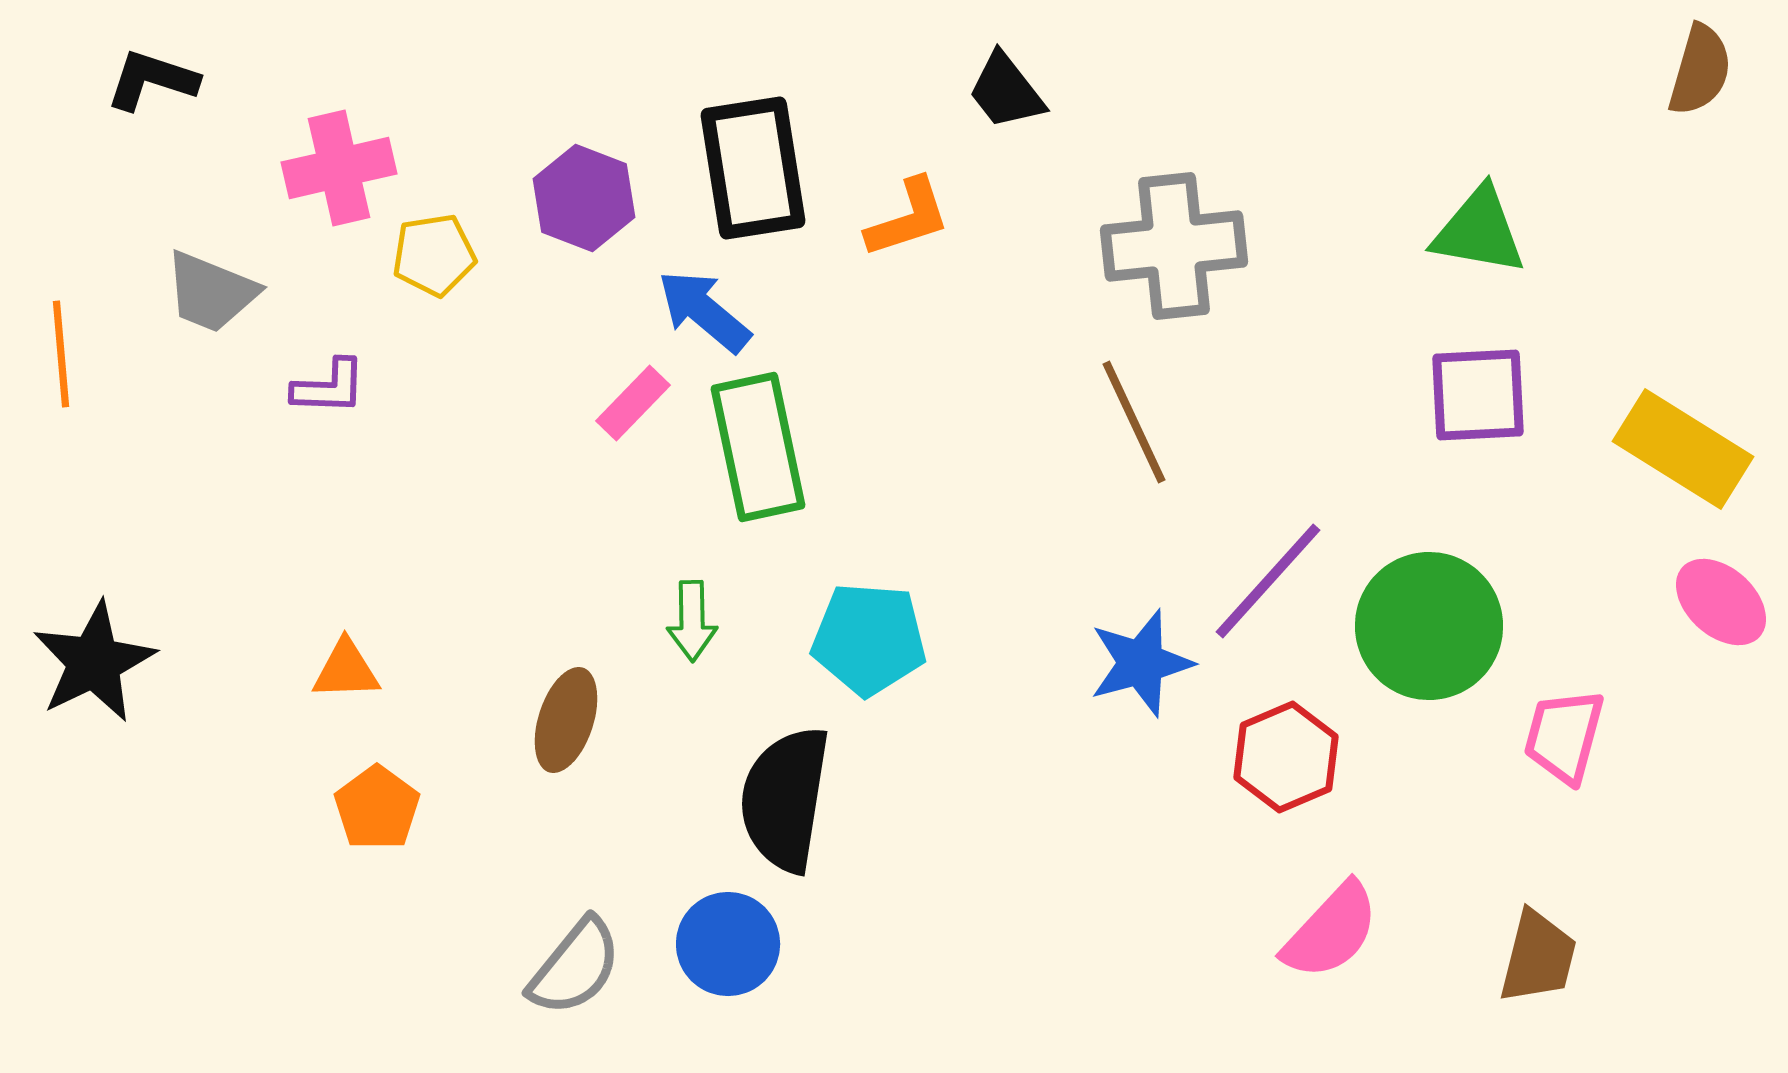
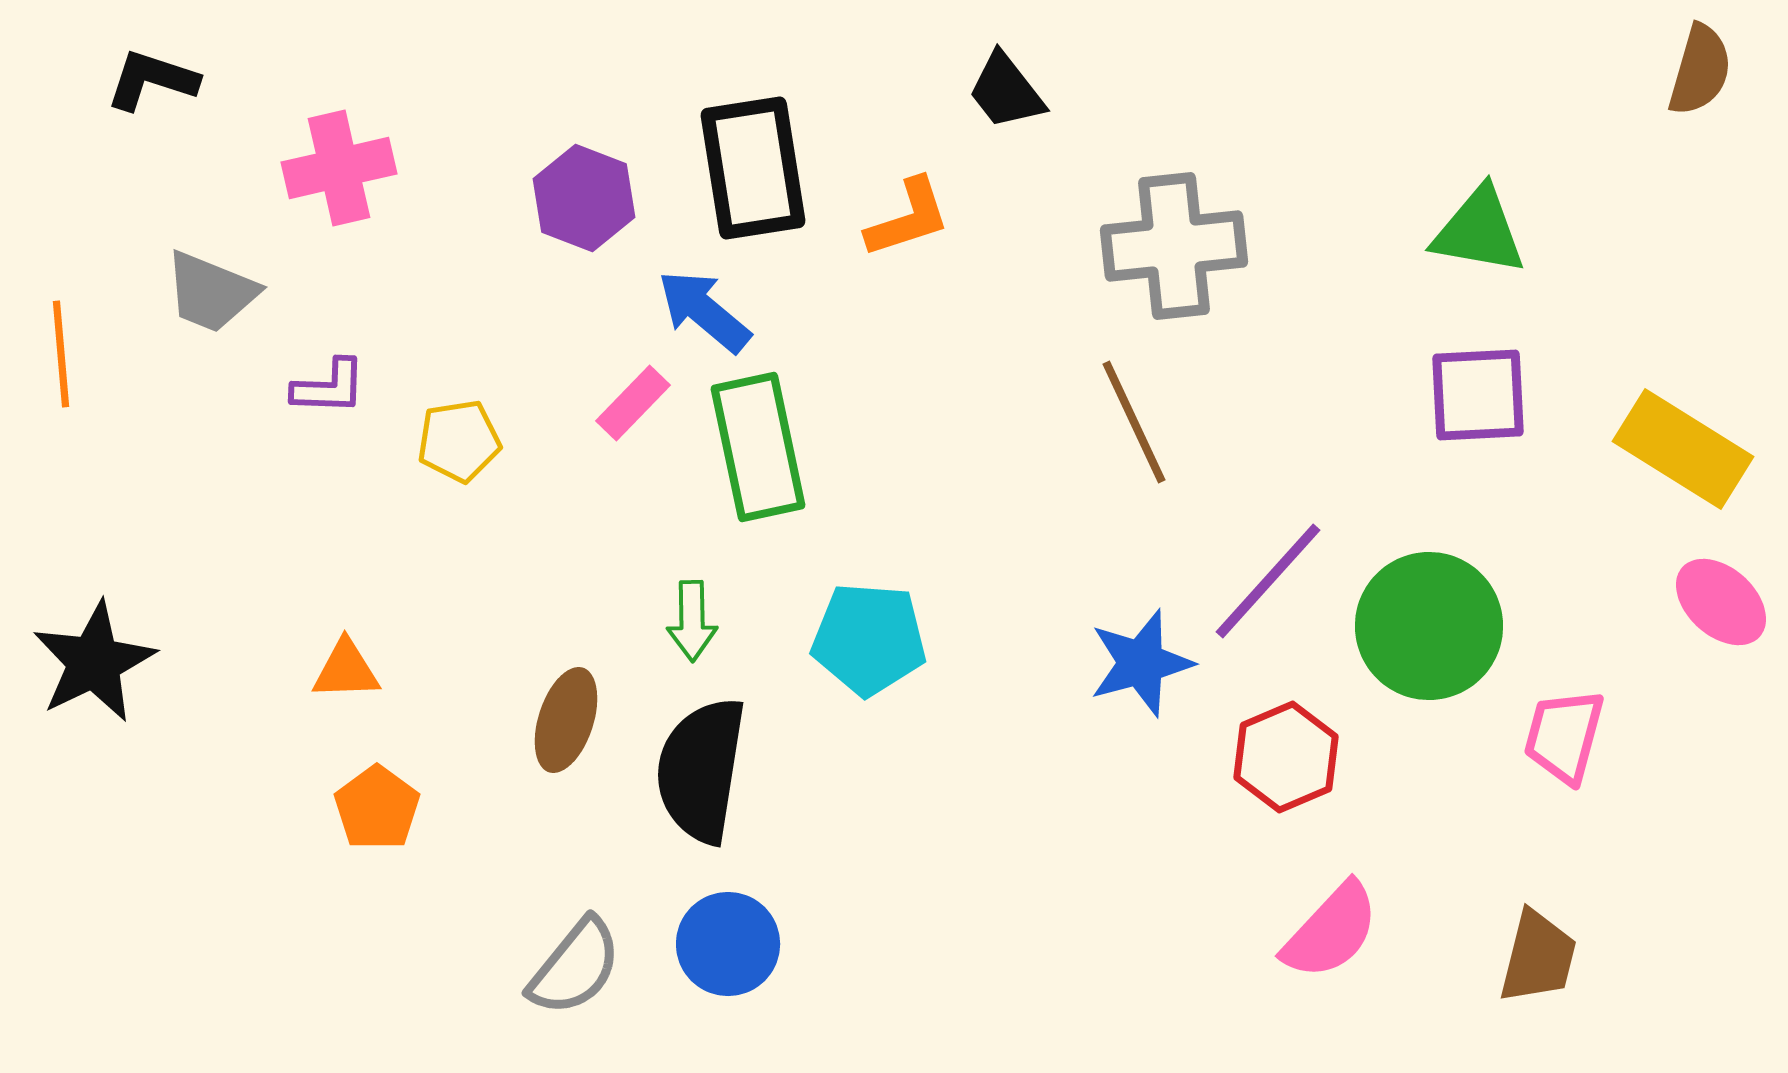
yellow pentagon: moved 25 px right, 186 px down
black semicircle: moved 84 px left, 29 px up
